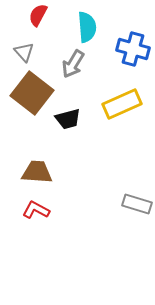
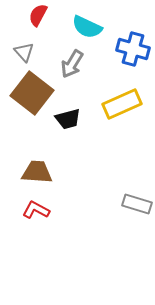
cyan semicircle: rotated 120 degrees clockwise
gray arrow: moved 1 px left
